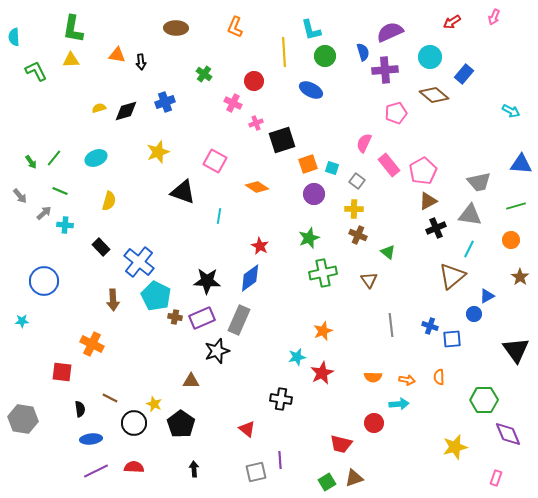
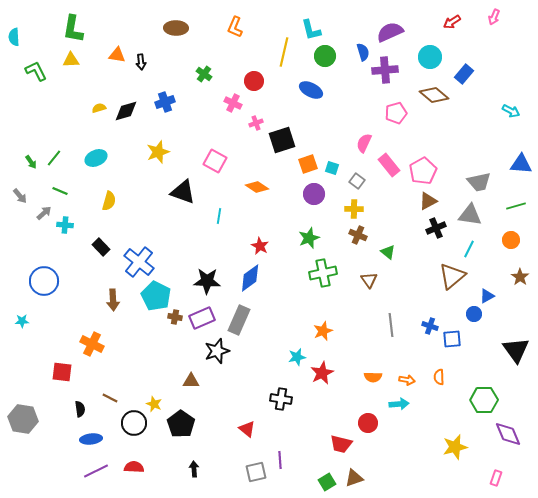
yellow line at (284, 52): rotated 16 degrees clockwise
red circle at (374, 423): moved 6 px left
